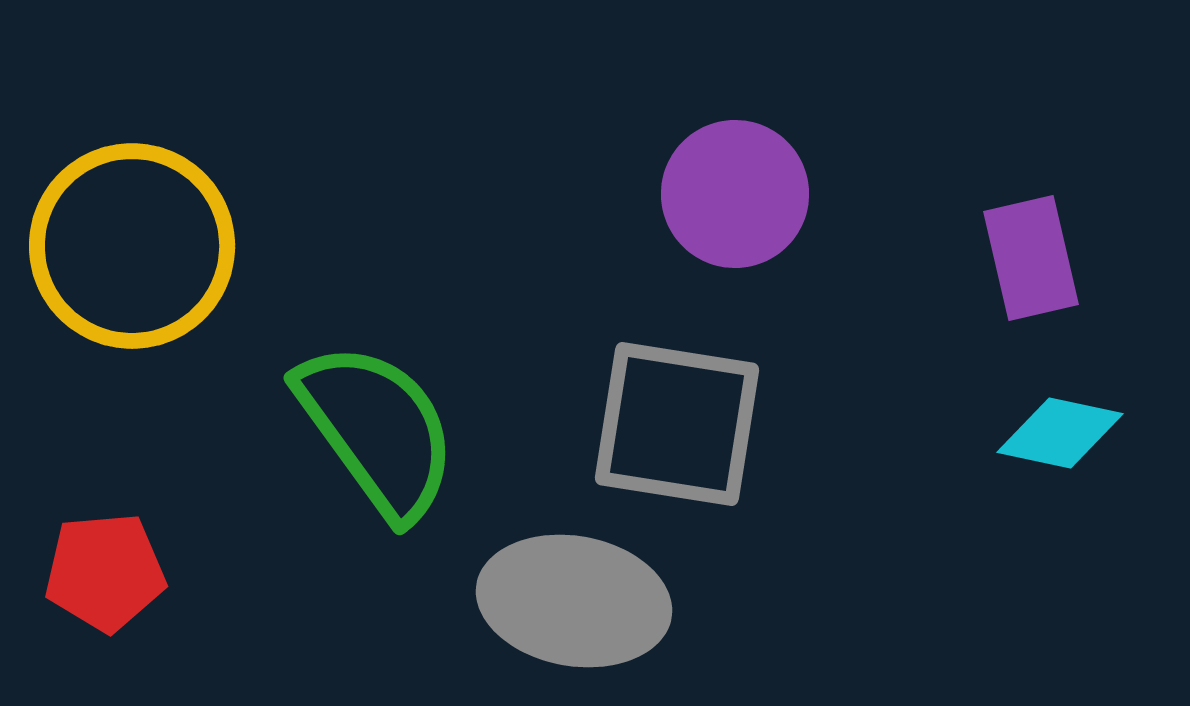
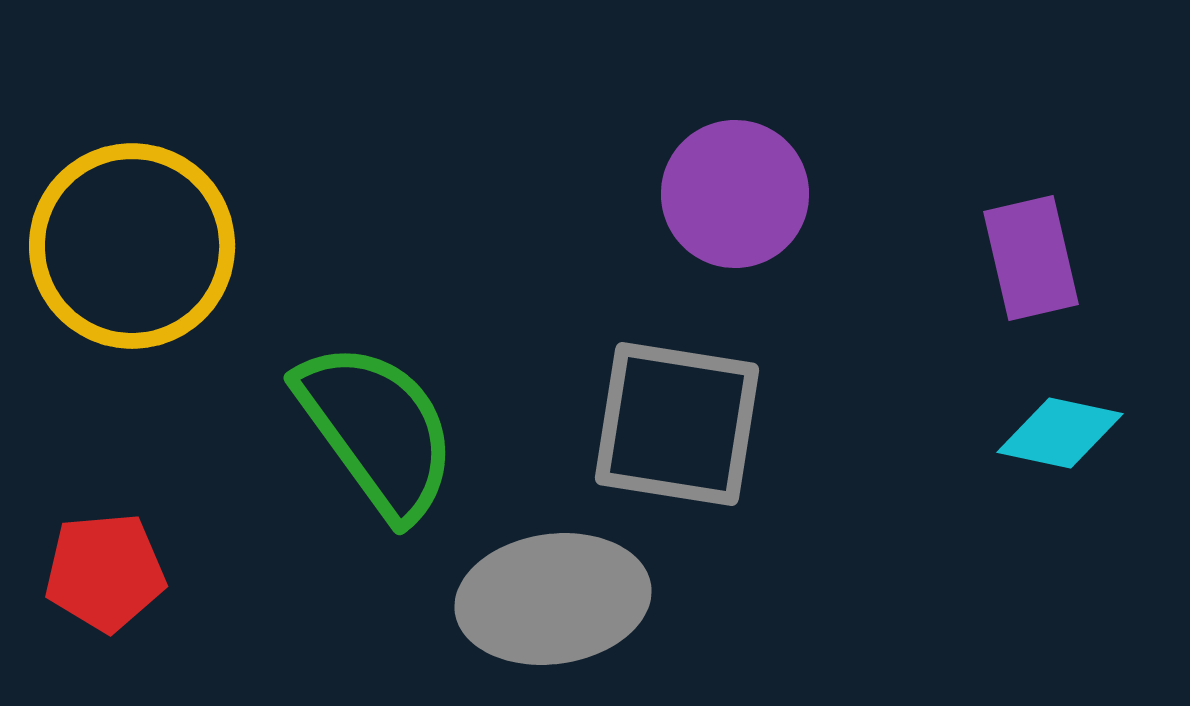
gray ellipse: moved 21 px left, 2 px up; rotated 18 degrees counterclockwise
